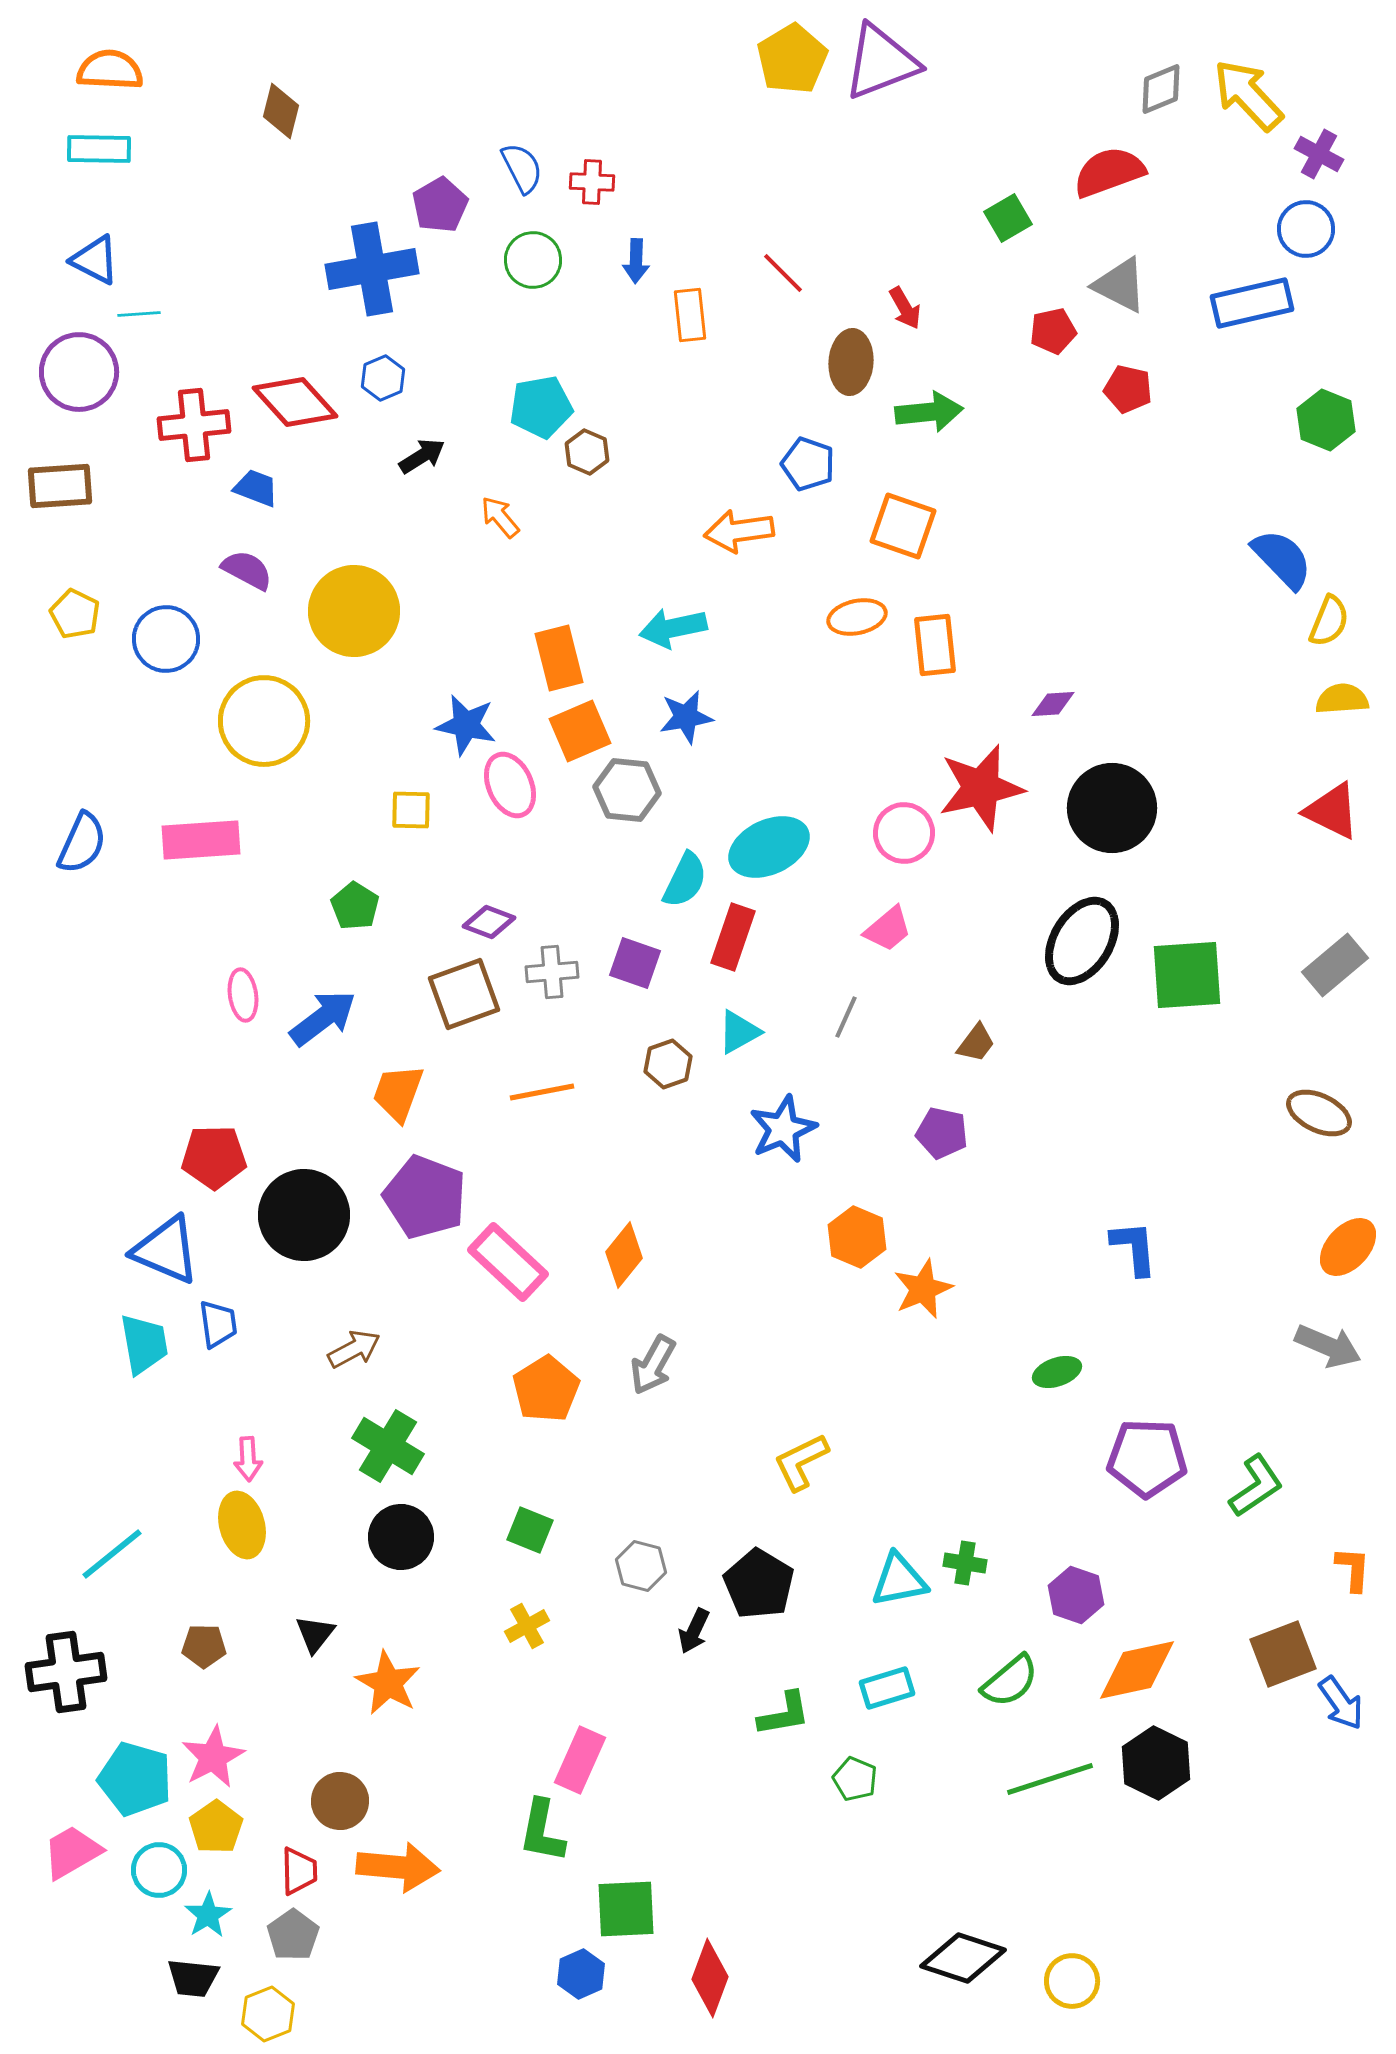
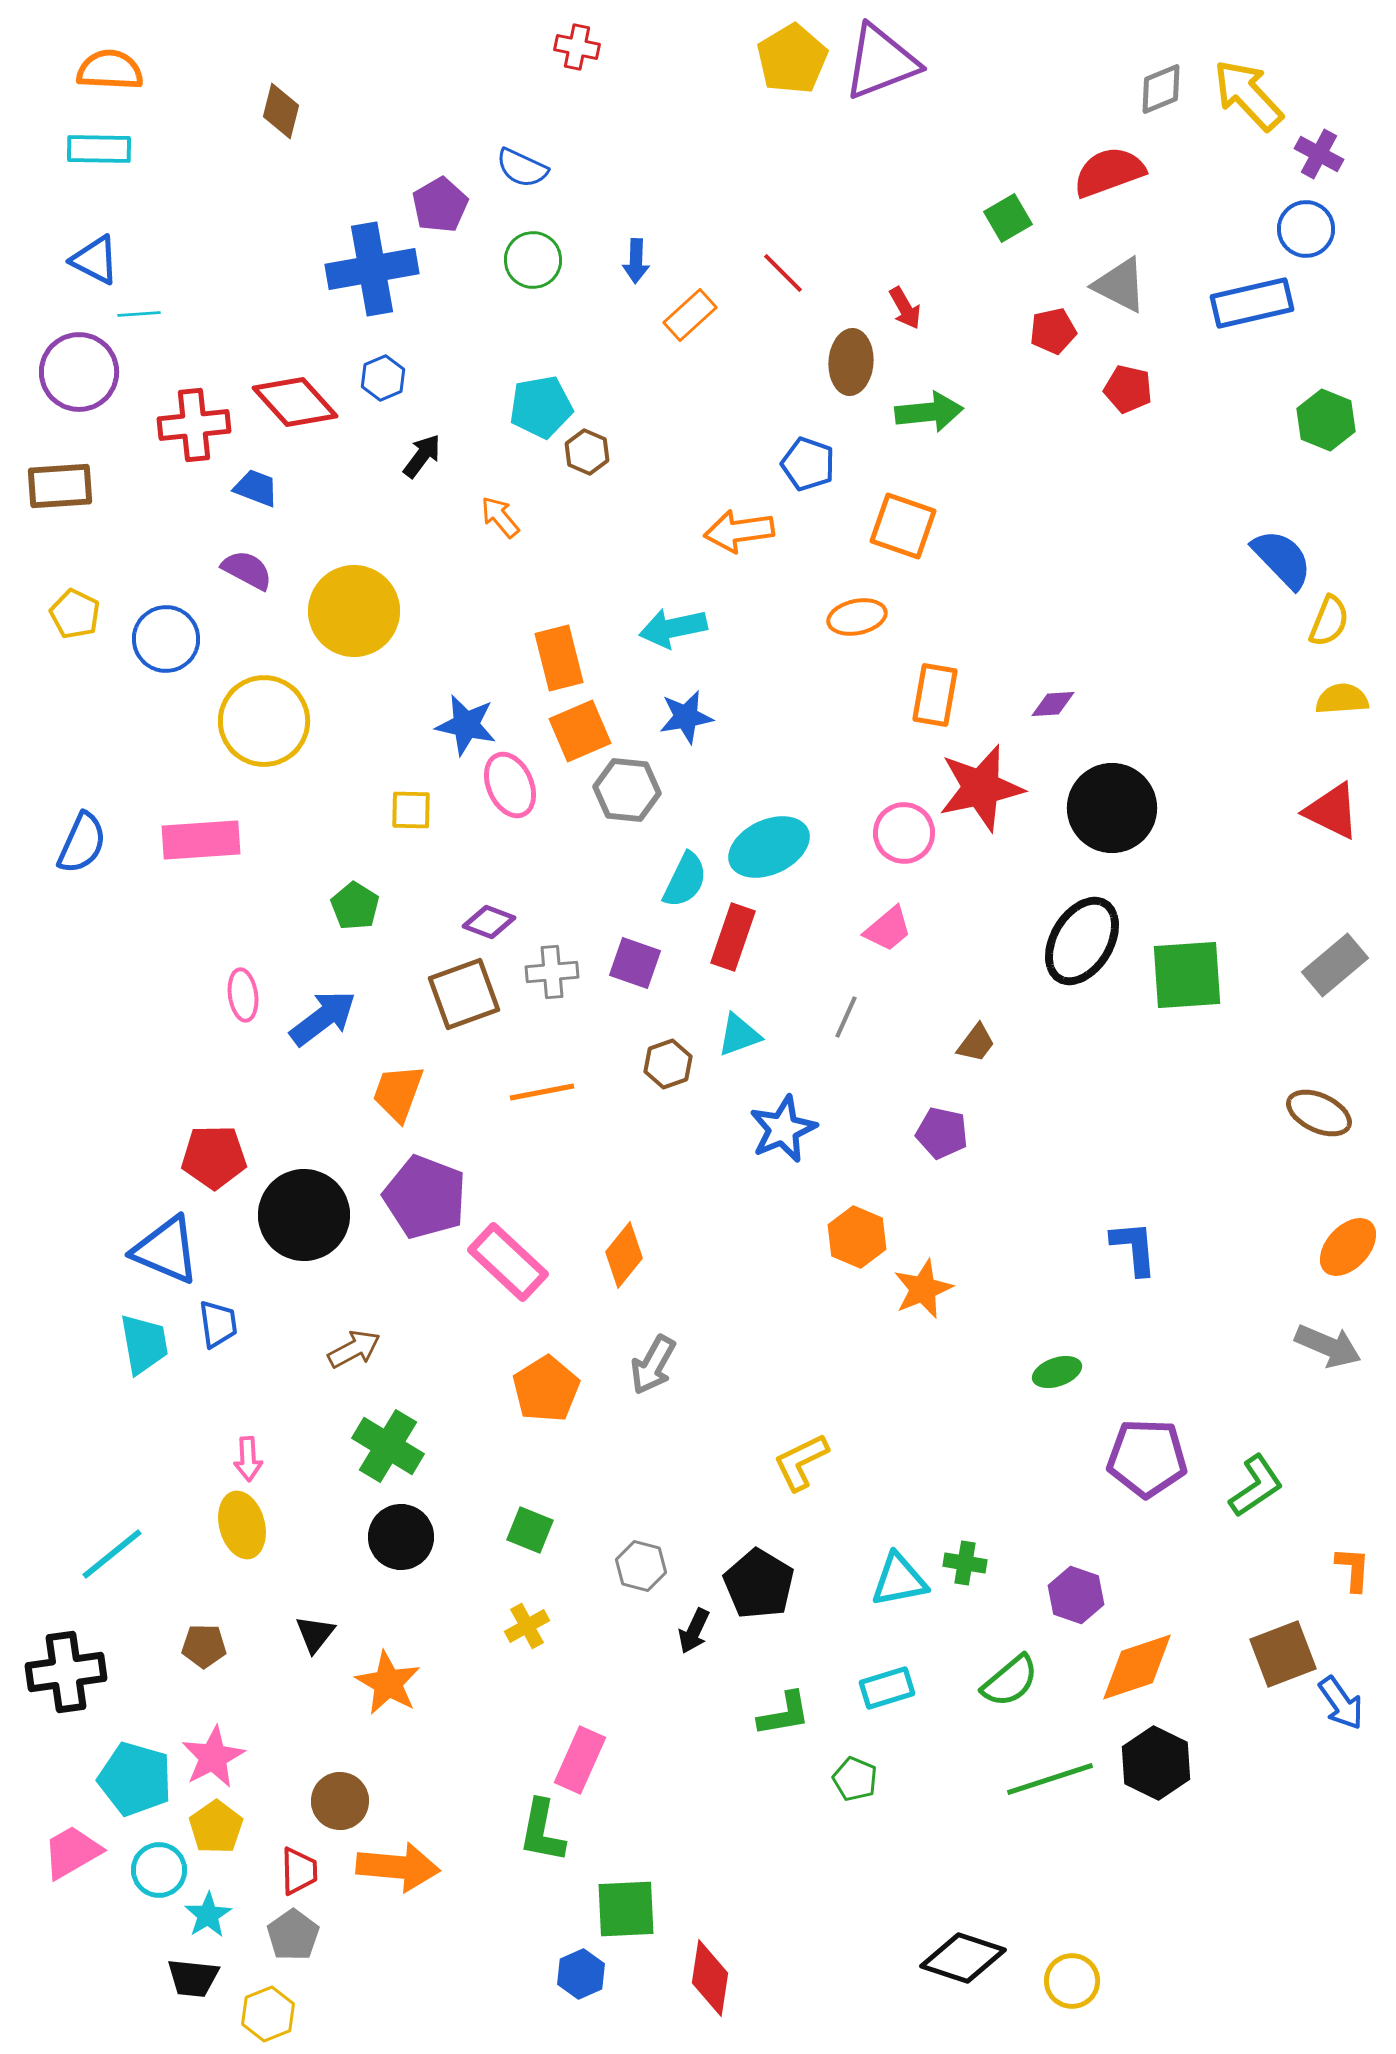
blue semicircle at (522, 168): rotated 142 degrees clockwise
red cross at (592, 182): moved 15 px left, 135 px up; rotated 9 degrees clockwise
orange rectangle at (690, 315): rotated 54 degrees clockwise
black arrow at (422, 456): rotated 21 degrees counterclockwise
orange rectangle at (935, 645): moved 50 px down; rotated 16 degrees clockwise
cyan triangle at (739, 1032): moved 3 px down; rotated 9 degrees clockwise
orange diamond at (1137, 1670): moved 3 px up; rotated 6 degrees counterclockwise
red diamond at (710, 1978): rotated 12 degrees counterclockwise
